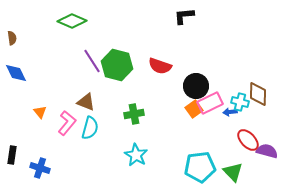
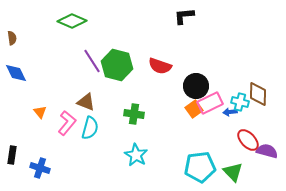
green cross: rotated 18 degrees clockwise
